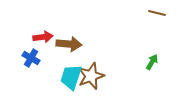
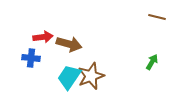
brown line: moved 4 px down
brown arrow: rotated 10 degrees clockwise
blue cross: rotated 24 degrees counterclockwise
cyan trapezoid: moved 2 px left; rotated 16 degrees clockwise
